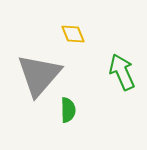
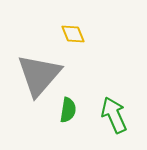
green arrow: moved 8 px left, 43 px down
green semicircle: rotated 10 degrees clockwise
